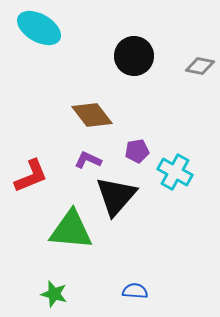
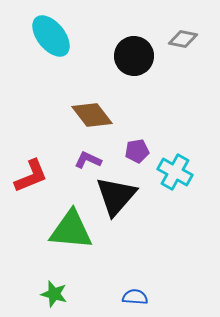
cyan ellipse: moved 12 px right, 8 px down; rotated 21 degrees clockwise
gray diamond: moved 17 px left, 27 px up
blue semicircle: moved 6 px down
